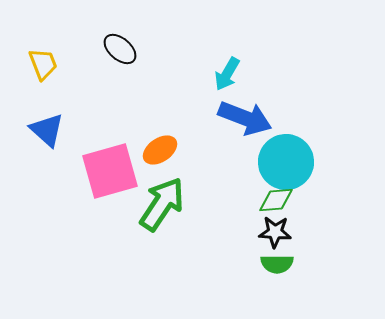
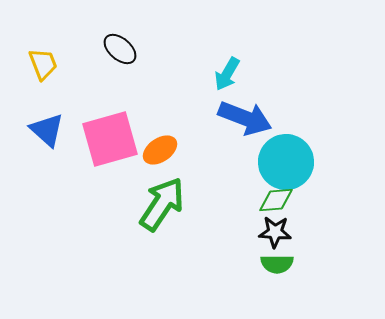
pink square: moved 32 px up
